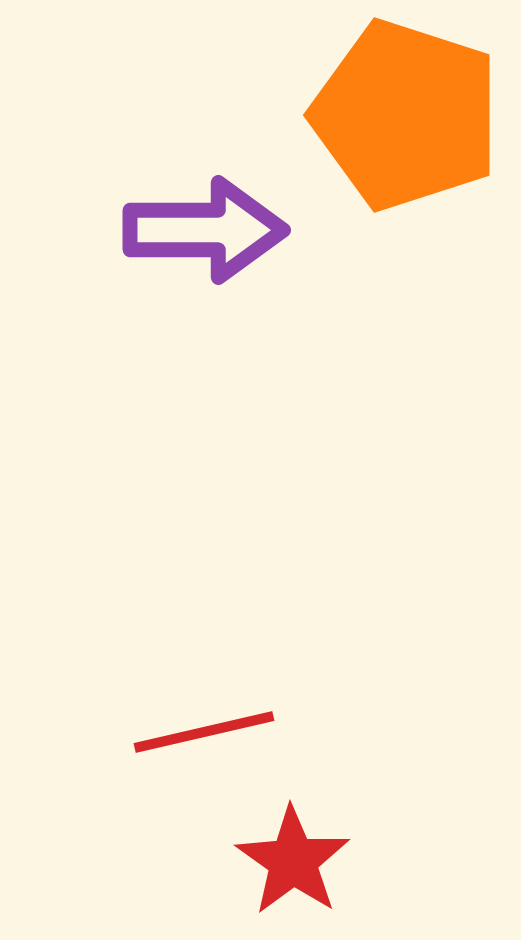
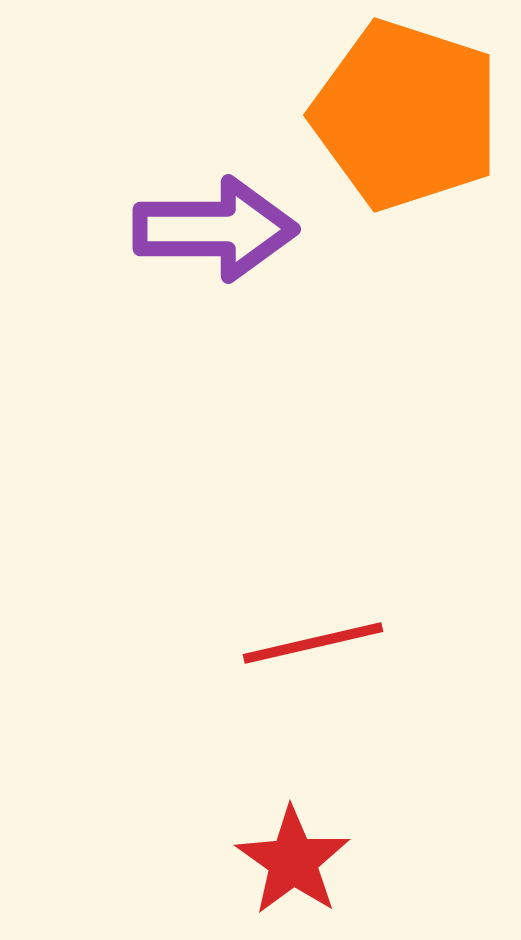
purple arrow: moved 10 px right, 1 px up
red line: moved 109 px right, 89 px up
